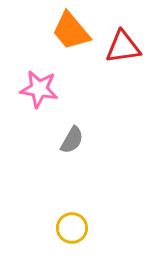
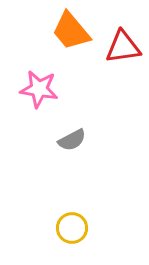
gray semicircle: rotated 32 degrees clockwise
